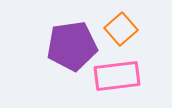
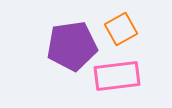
orange square: rotated 12 degrees clockwise
